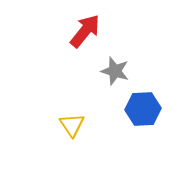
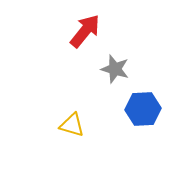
gray star: moved 2 px up
yellow triangle: rotated 40 degrees counterclockwise
